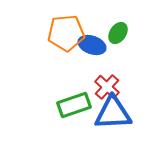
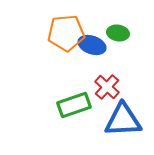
green ellipse: rotated 65 degrees clockwise
blue triangle: moved 10 px right, 7 px down
